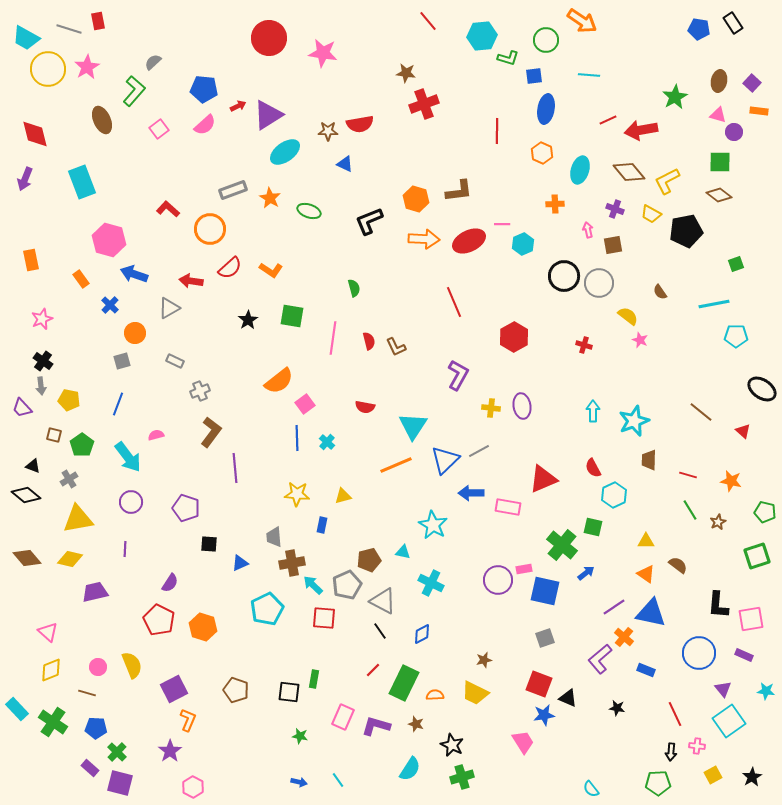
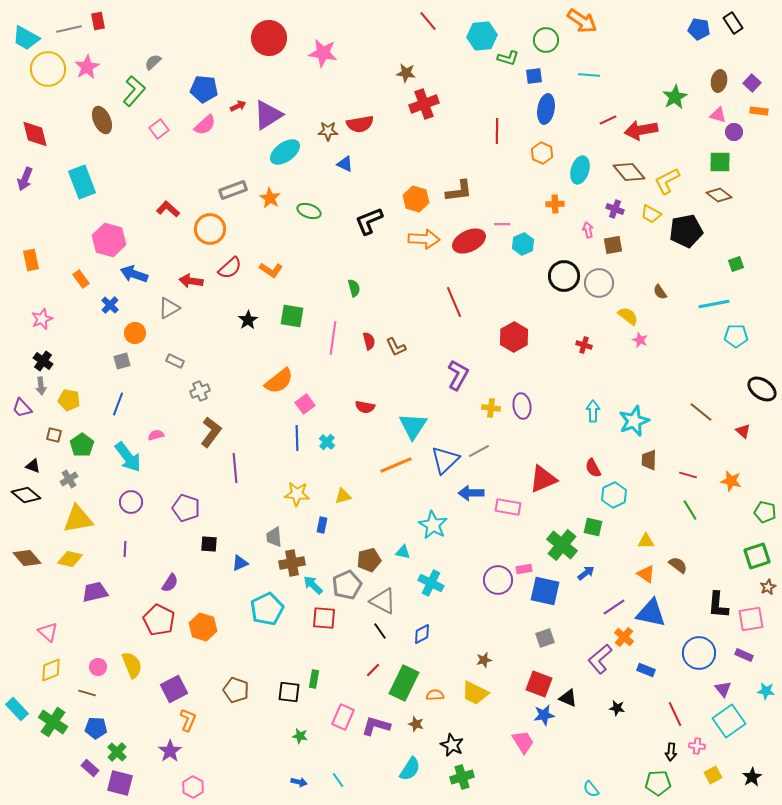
gray line at (69, 29): rotated 30 degrees counterclockwise
brown star at (718, 522): moved 50 px right, 65 px down
